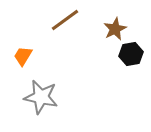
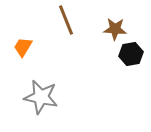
brown line: moved 1 px right; rotated 76 degrees counterclockwise
brown star: rotated 30 degrees clockwise
orange trapezoid: moved 9 px up
